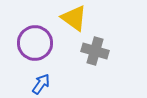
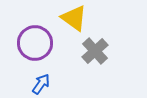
gray cross: rotated 32 degrees clockwise
